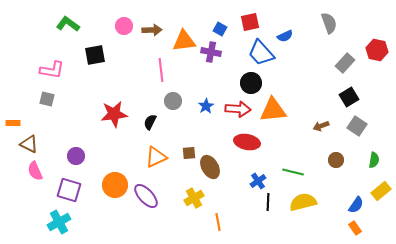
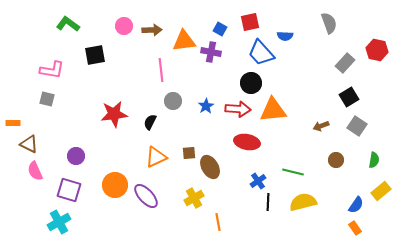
blue semicircle at (285, 36): rotated 28 degrees clockwise
